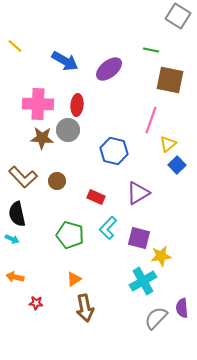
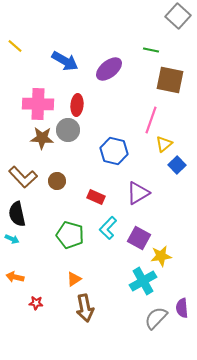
gray square: rotated 10 degrees clockwise
yellow triangle: moved 4 px left
purple square: rotated 15 degrees clockwise
